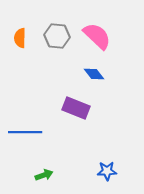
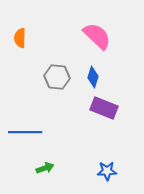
gray hexagon: moved 41 px down
blue diamond: moved 1 px left, 3 px down; rotated 55 degrees clockwise
purple rectangle: moved 28 px right
green arrow: moved 1 px right, 7 px up
